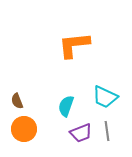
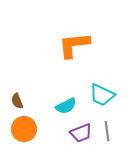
cyan trapezoid: moved 3 px left, 2 px up
cyan semicircle: rotated 135 degrees counterclockwise
